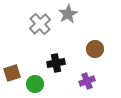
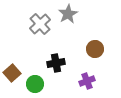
brown square: rotated 24 degrees counterclockwise
